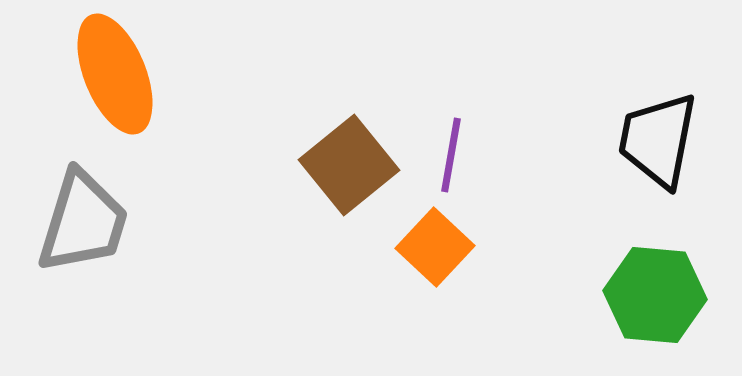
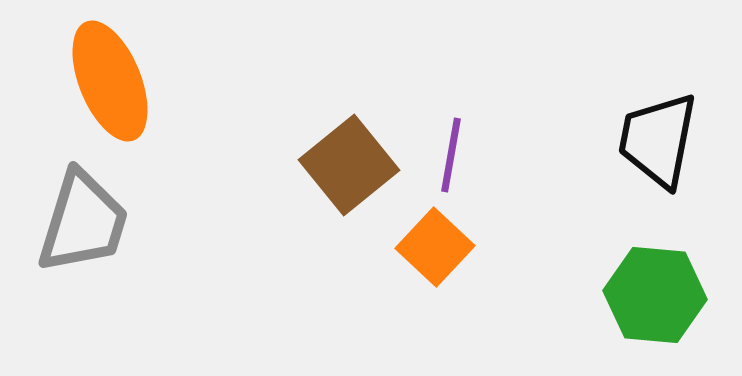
orange ellipse: moved 5 px left, 7 px down
